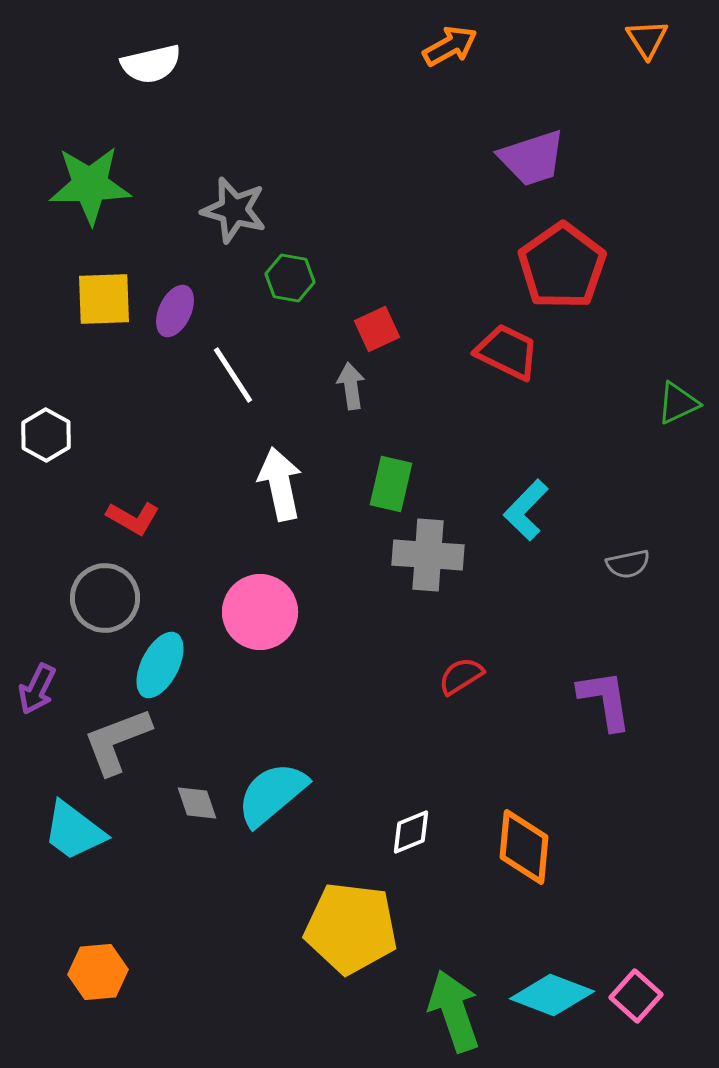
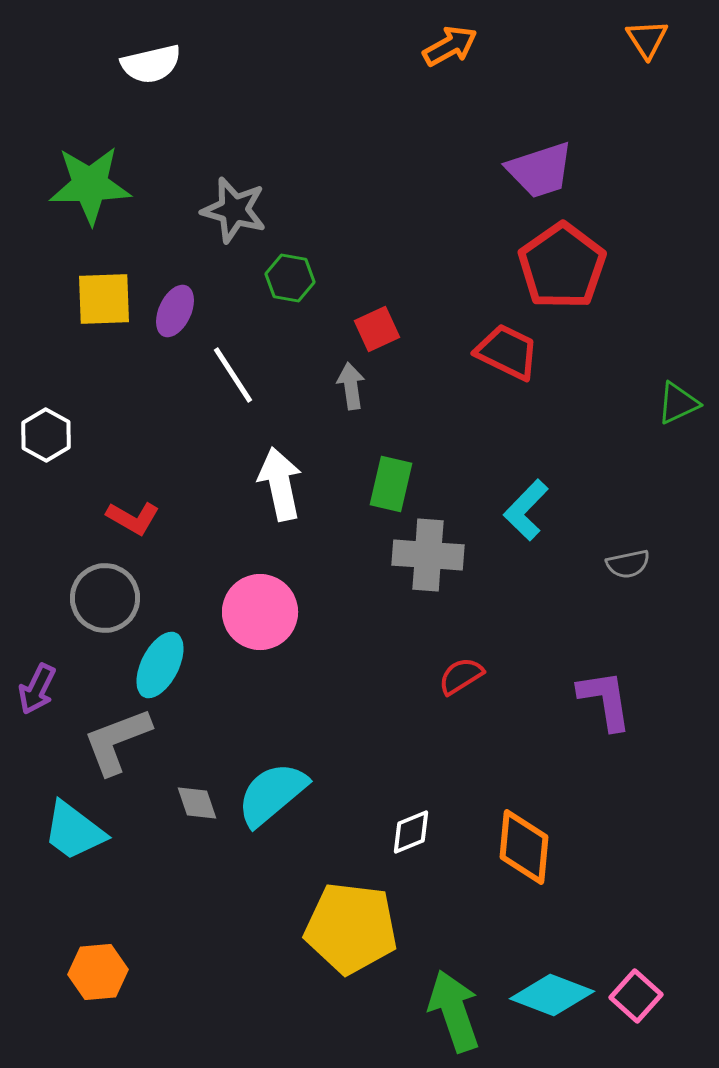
purple trapezoid: moved 8 px right, 12 px down
